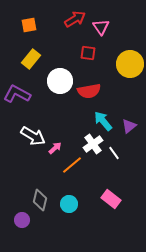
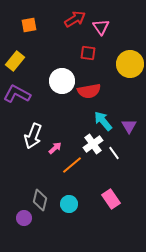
yellow rectangle: moved 16 px left, 2 px down
white circle: moved 2 px right
purple triangle: rotated 21 degrees counterclockwise
white arrow: rotated 80 degrees clockwise
pink rectangle: rotated 18 degrees clockwise
purple circle: moved 2 px right, 2 px up
